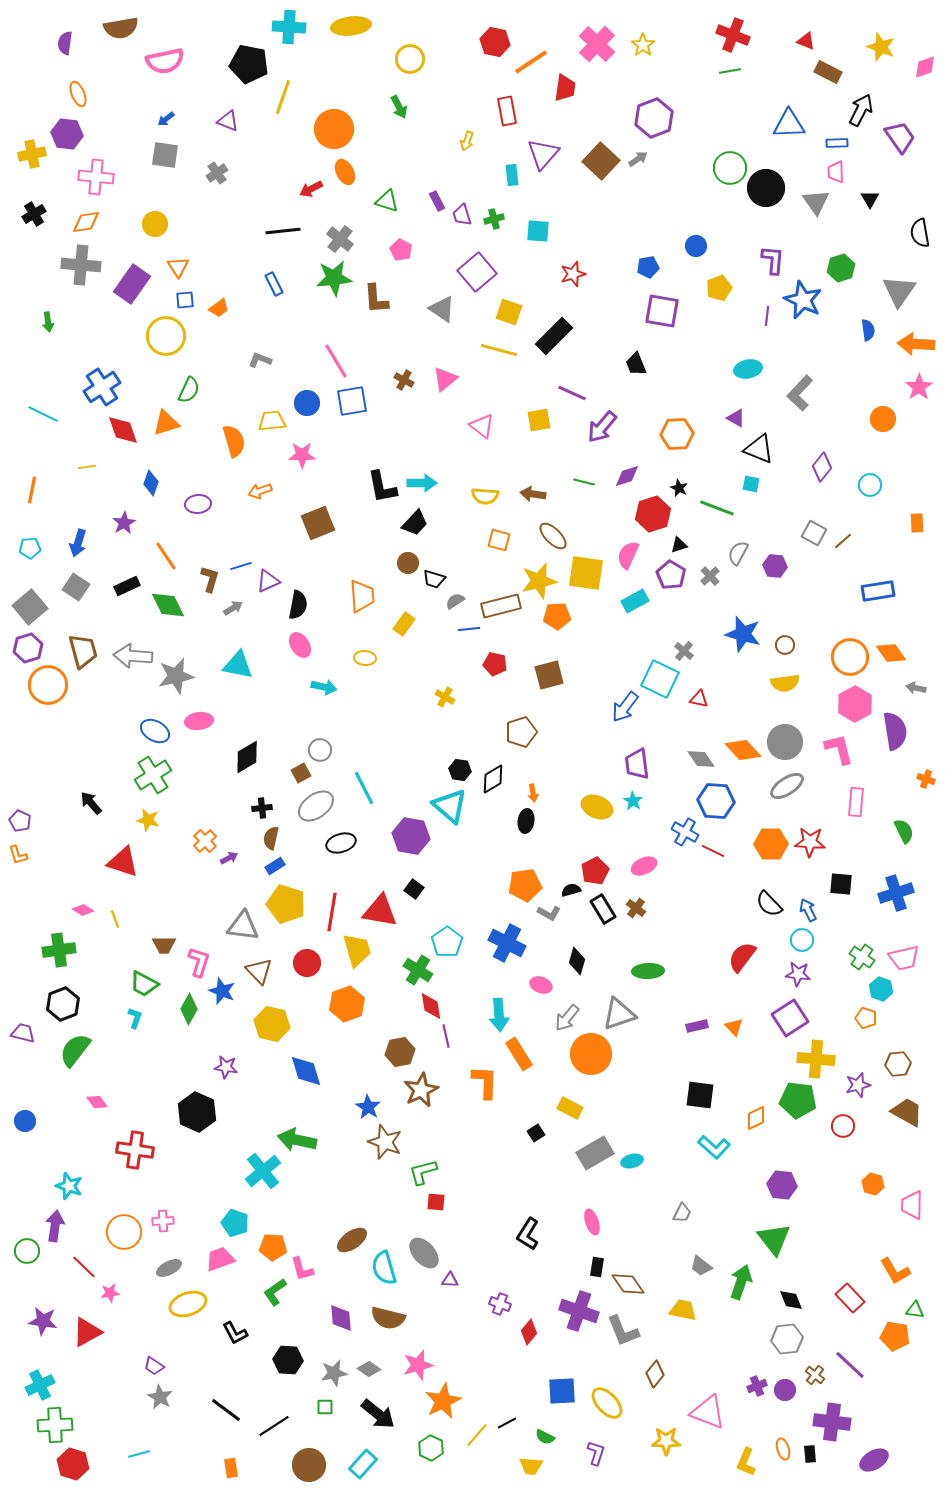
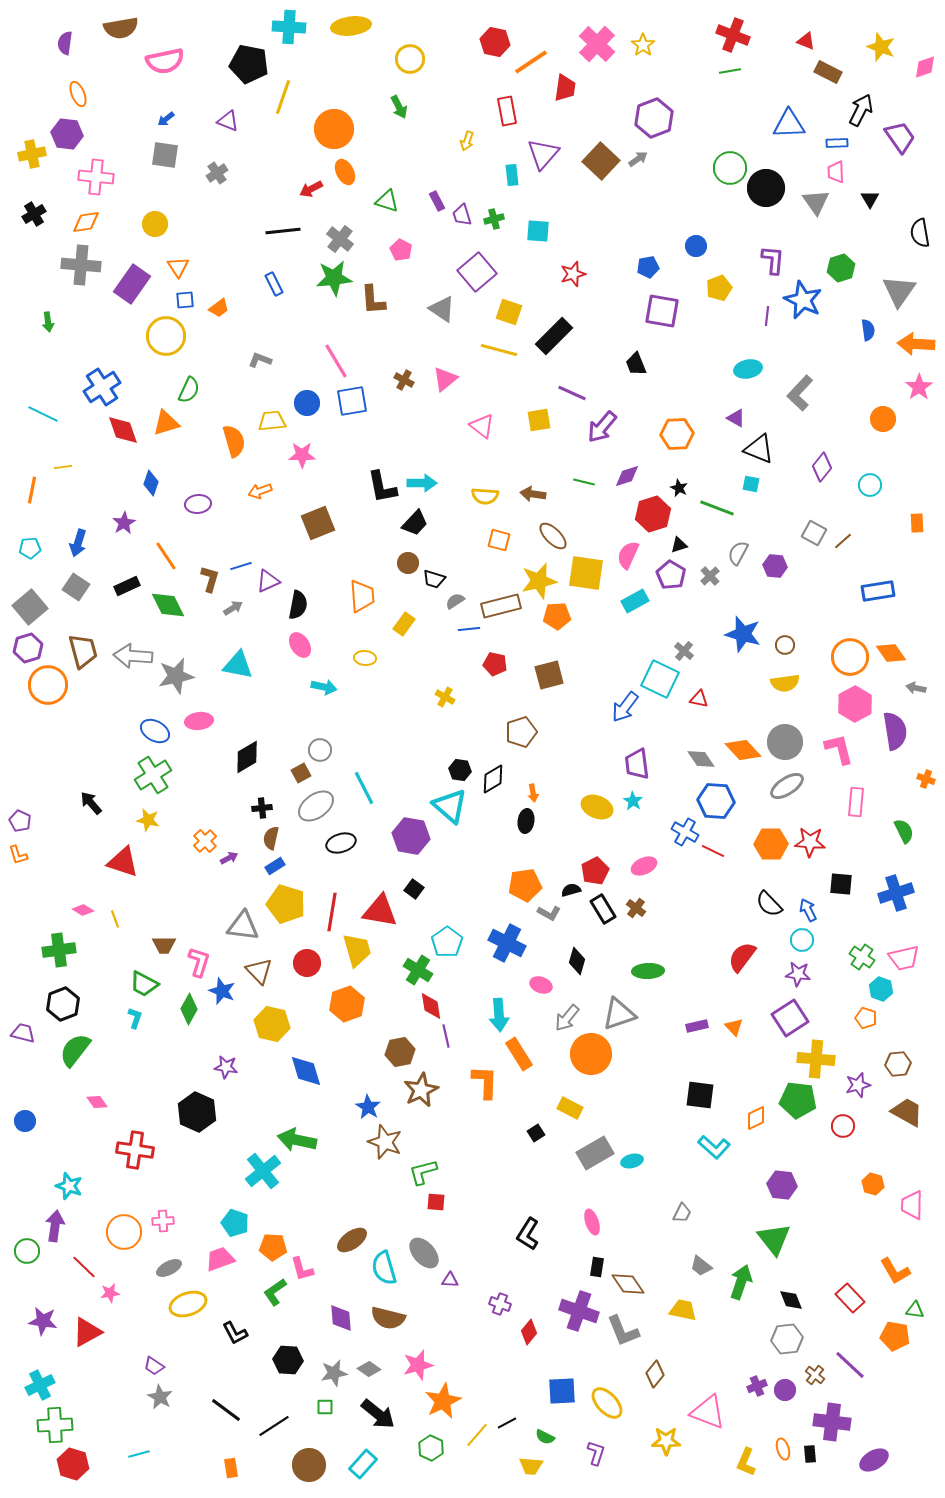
brown L-shape at (376, 299): moved 3 px left, 1 px down
yellow line at (87, 467): moved 24 px left
